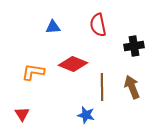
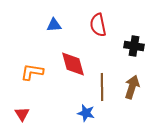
blue triangle: moved 1 px right, 2 px up
black cross: rotated 18 degrees clockwise
red diamond: rotated 52 degrees clockwise
orange L-shape: moved 1 px left
brown arrow: rotated 40 degrees clockwise
blue star: moved 2 px up
